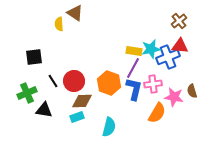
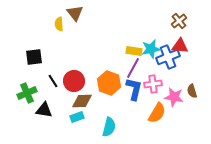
brown triangle: rotated 18 degrees clockwise
